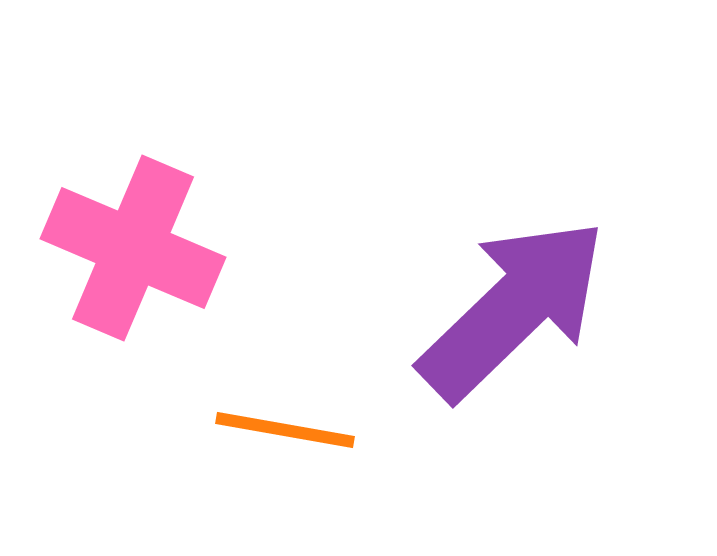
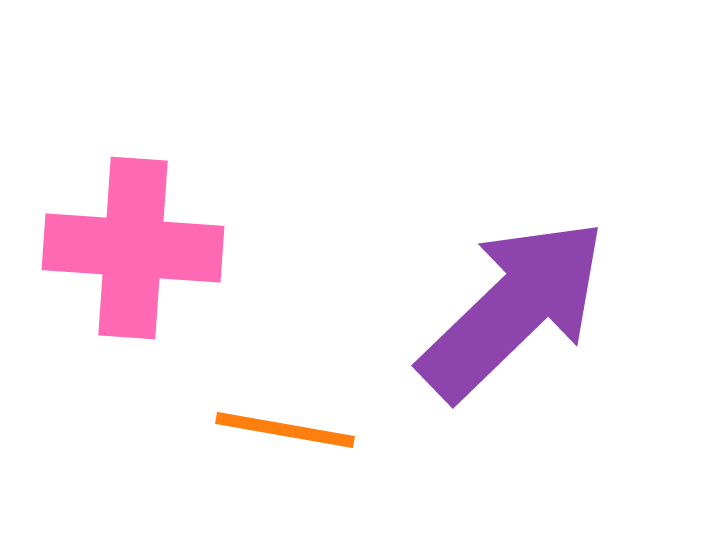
pink cross: rotated 19 degrees counterclockwise
